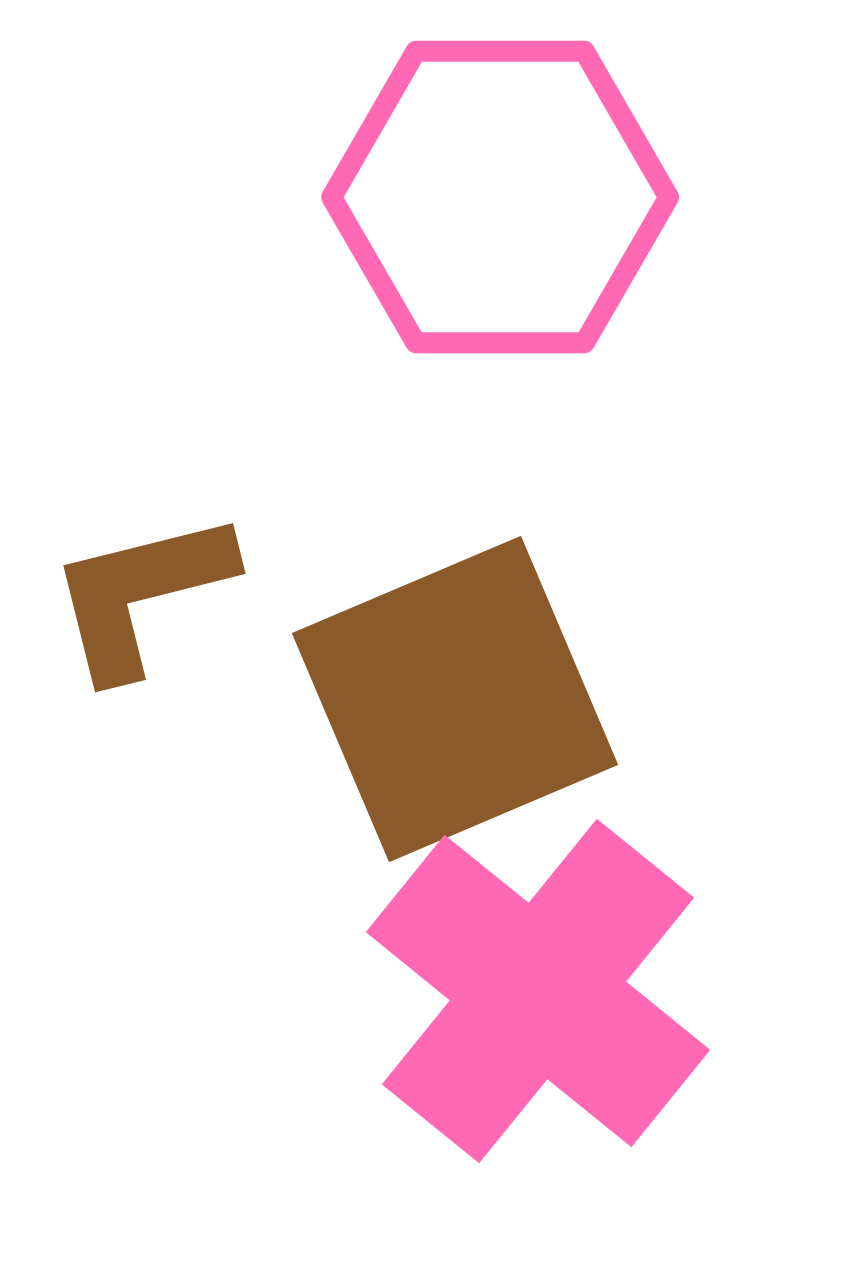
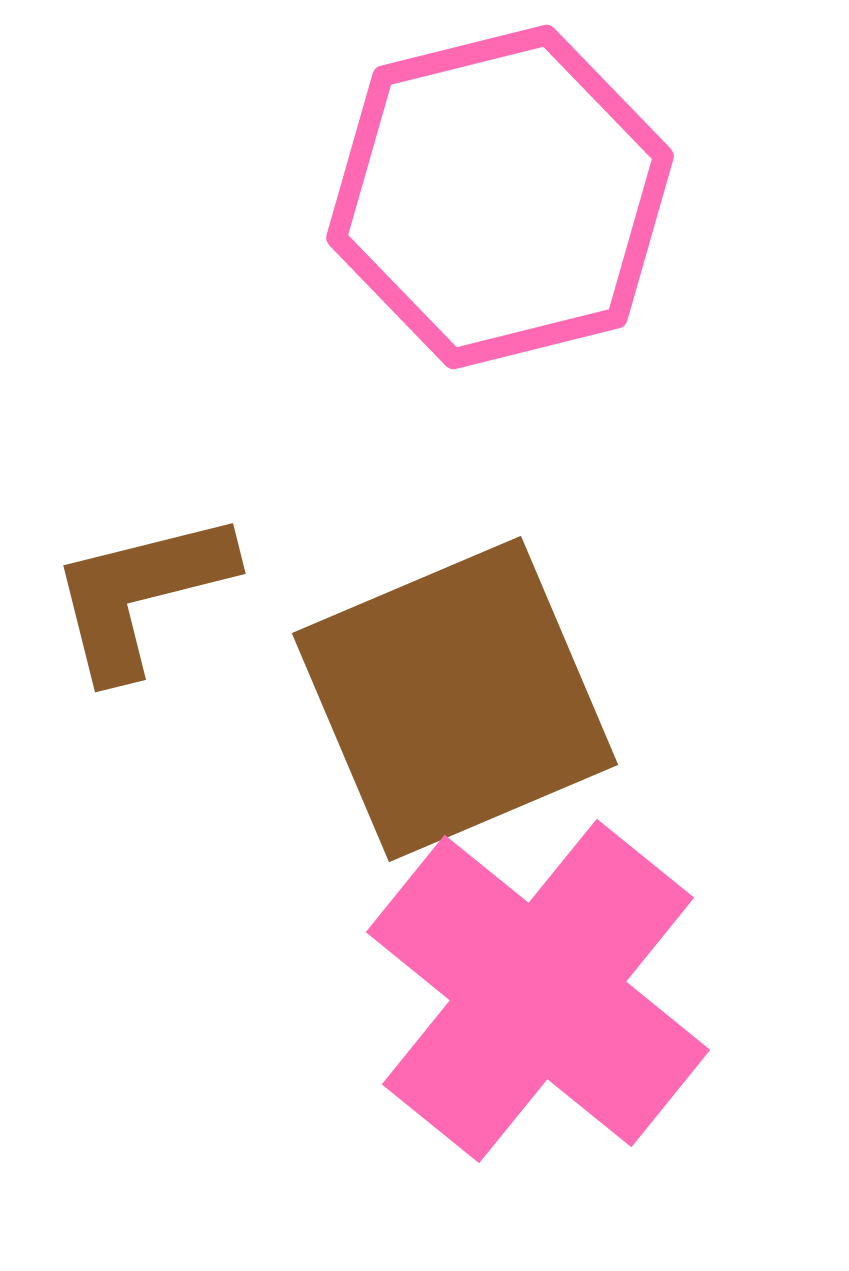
pink hexagon: rotated 14 degrees counterclockwise
